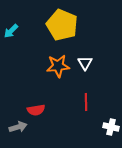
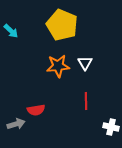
cyan arrow: rotated 91 degrees counterclockwise
red line: moved 1 px up
gray arrow: moved 2 px left, 3 px up
